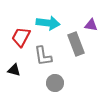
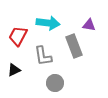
purple triangle: moved 2 px left
red trapezoid: moved 3 px left, 1 px up
gray rectangle: moved 2 px left, 2 px down
black triangle: rotated 40 degrees counterclockwise
